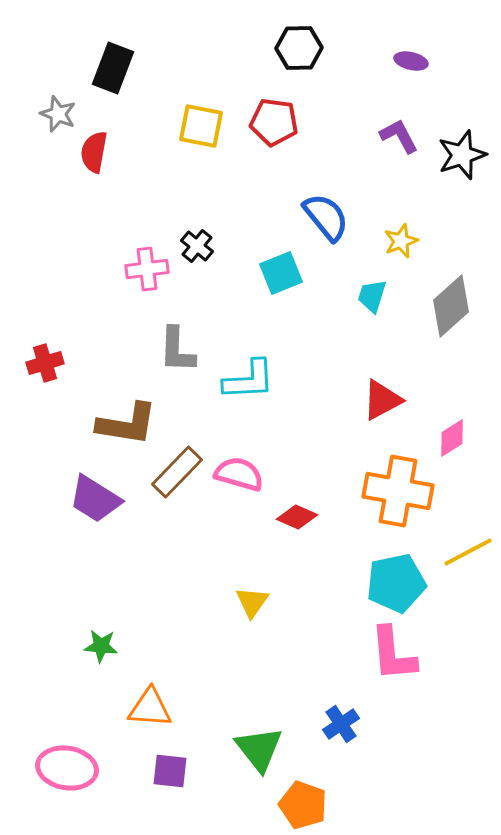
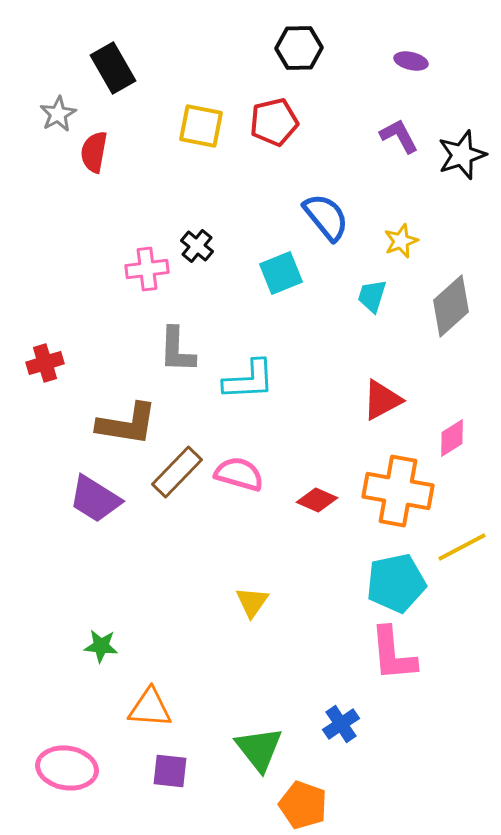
black rectangle: rotated 51 degrees counterclockwise
gray star: rotated 21 degrees clockwise
red pentagon: rotated 21 degrees counterclockwise
red diamond: moved 20 px right, 17 px up
yellow line: moved 6 px left, 5 px up
